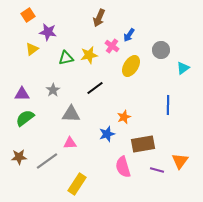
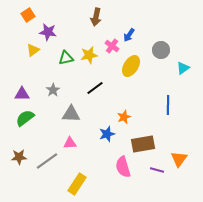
brown arrow: moved 3 px left, 1 px up; rotated 12 degrees counterclockwise
yellow triangle: moved 1 px right, 1 px down
orange triangle: moved 1 px left, 2 px up
